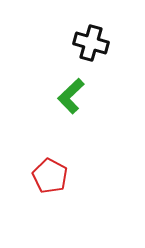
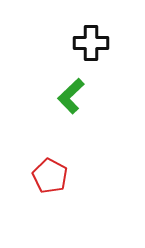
black cross: rotated 16 degrees counterclockwise
